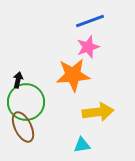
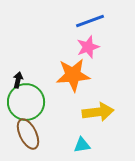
brown ellipse: moved 5 px right, 7 px down
